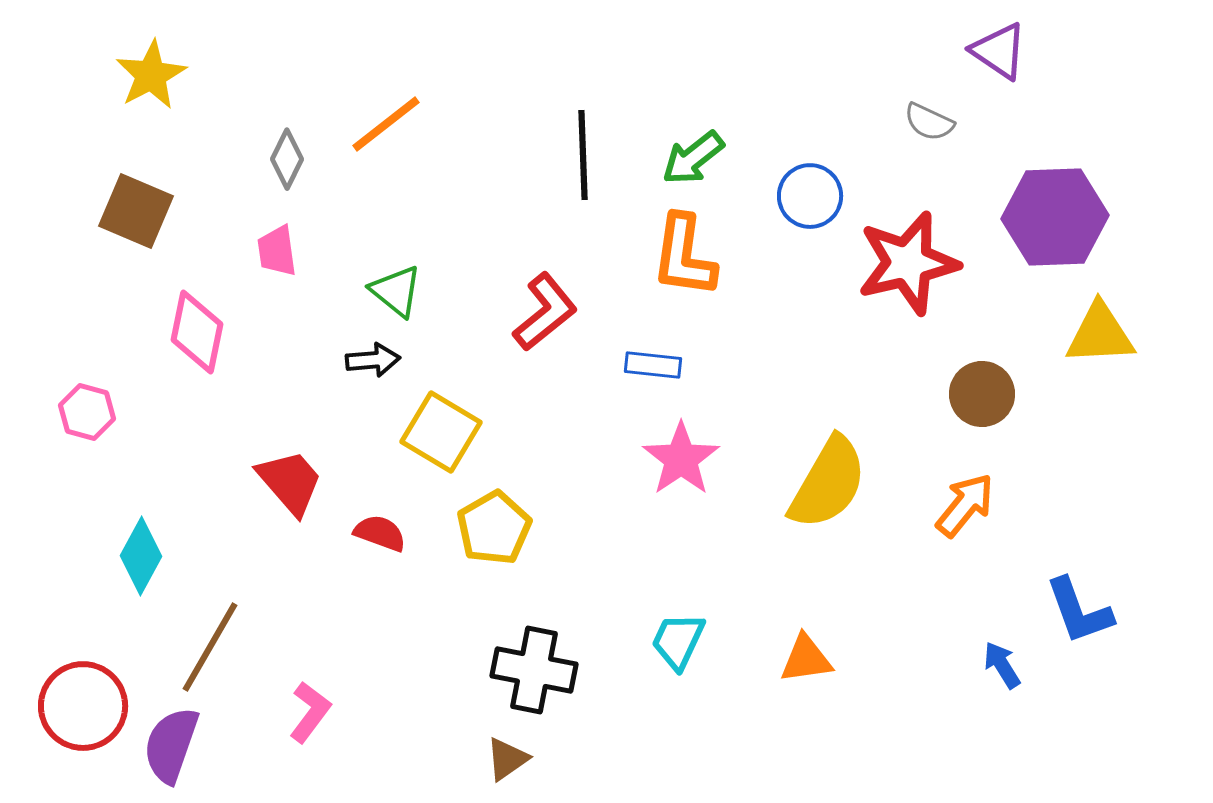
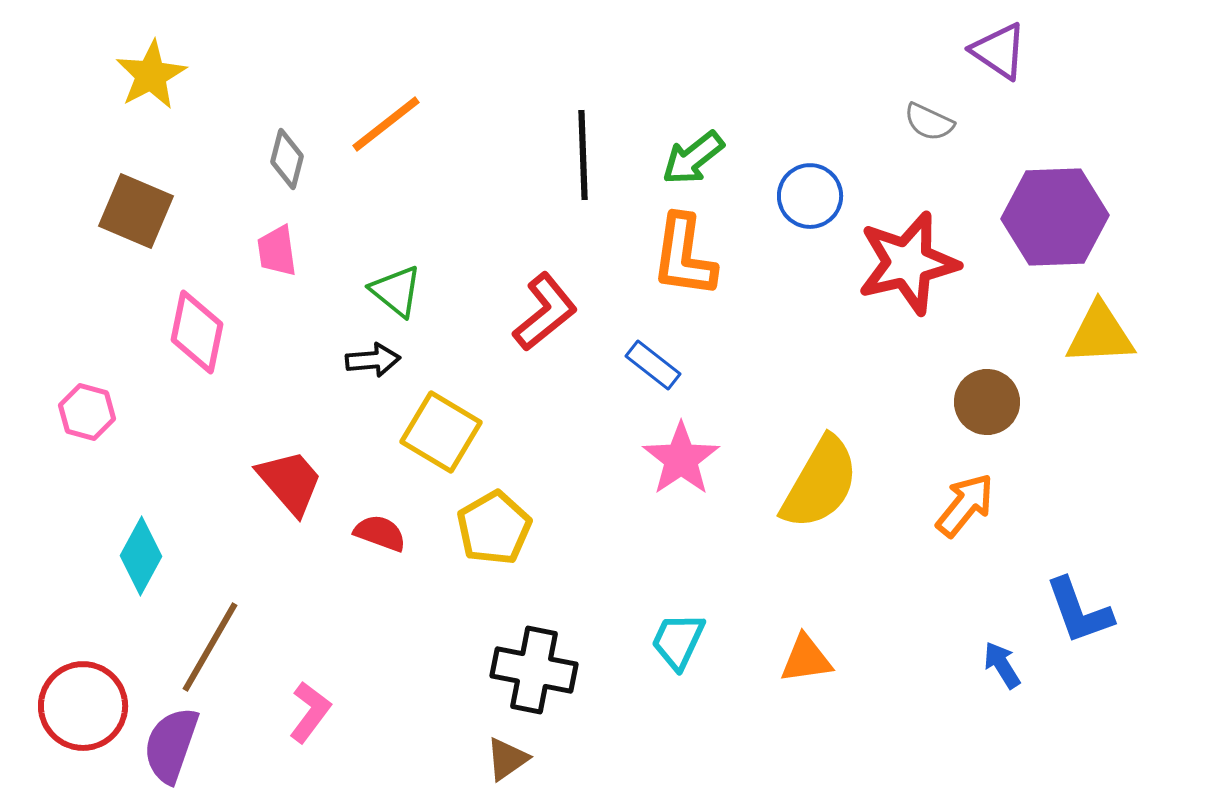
gray diamond: rotated 12 degrees counterclockwise
blue rectangle: rotated 32 degrees clockwise
brown circle: moved 5 px right, 8 px down
yellow semicircle: moved 8 px left
